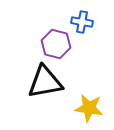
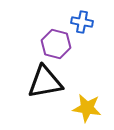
yellow star: moved 2 px left
